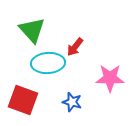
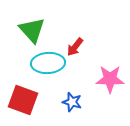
pink star: moved 1 px down
